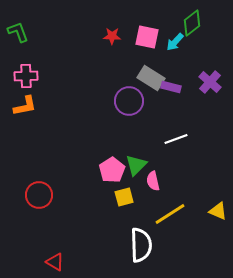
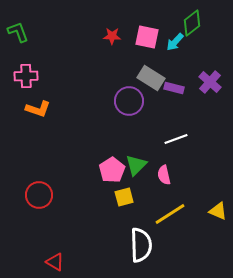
purple rectangle: moved 3 px right, 1 px down
orange L-shape: moved 13 px right, 3 px down; rotated 30 degrees clockwise
pink semicircle: moved 11 px right, 6 px up
